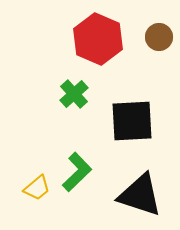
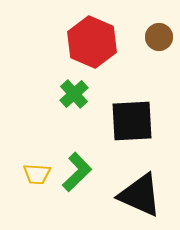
red hexagon: moved 6 px left, 3 px down
yellow trapezoid: moved 14 px up; rotated 44 degrees clockwise
black triangle: rotated 6 degrees clockwise
